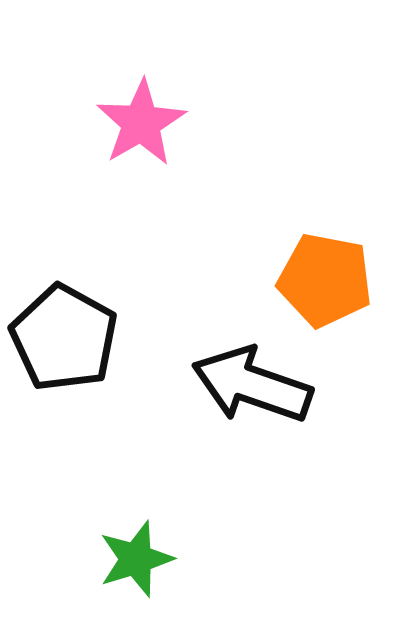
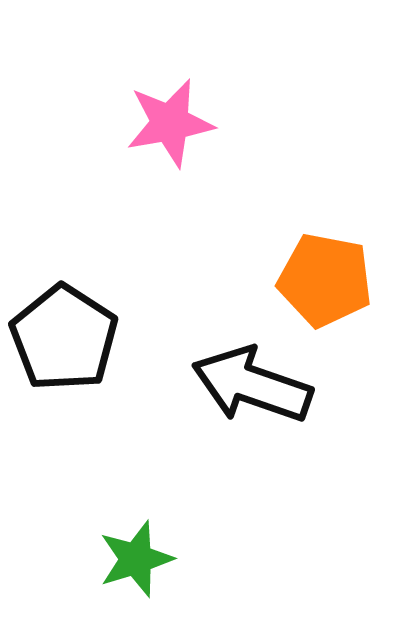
pink star: moved 29 px right; rotated 20 degrees clockwise
black pentagon: rotated 4 degrees clockwise
